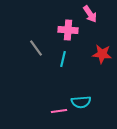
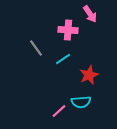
red star: moved 13 px left, 21 px down; rotated 30 degrees counterclockwise
cyan line: rotated 42 degrees clockwise
pink line: rotated 35 degrees counterclockwise
